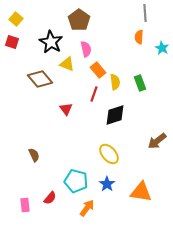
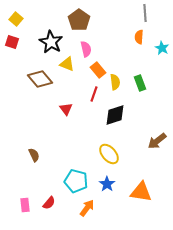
red semicircle: moved 1 px left, 5 px down
